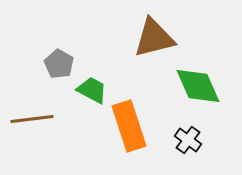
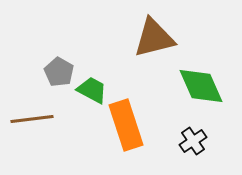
gray pentagon: moved 8 px down
green diamond: moved 3 px right
orange rectangle: moved 3 px left, 1 px up
black cross: moved 5 px right, 1 px down; rotated 20 degrees clockwise
